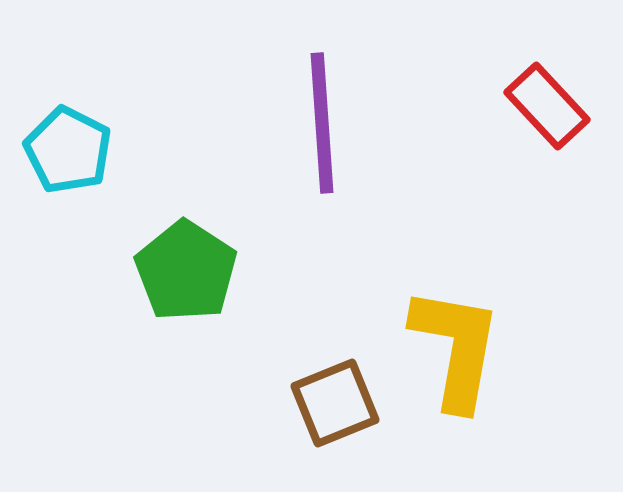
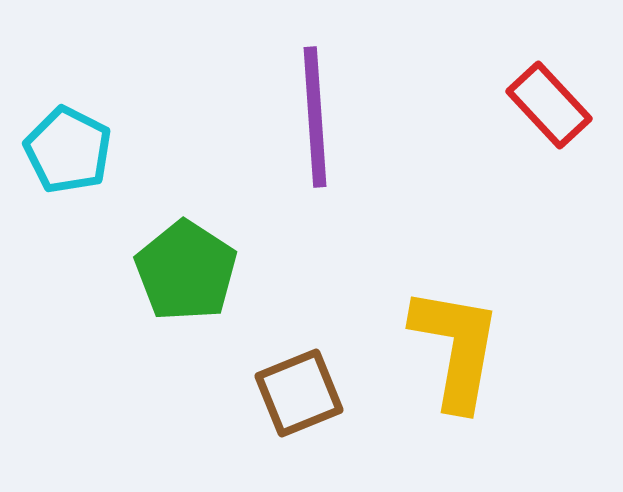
red rectangle: moved 2 px right, 1 px up
purple line: moved 7 px left, 6 px up
brown square: moved 36 px left, 10 px up
